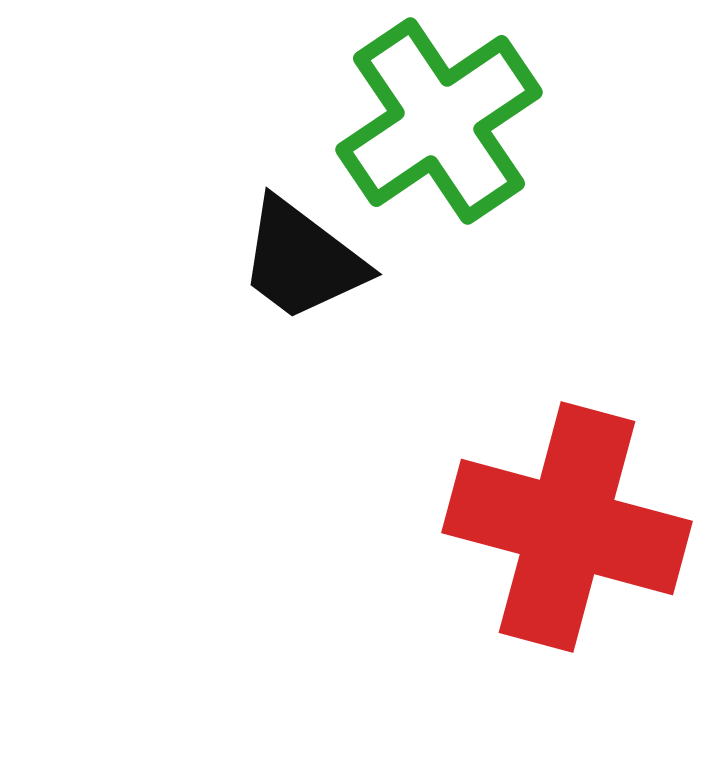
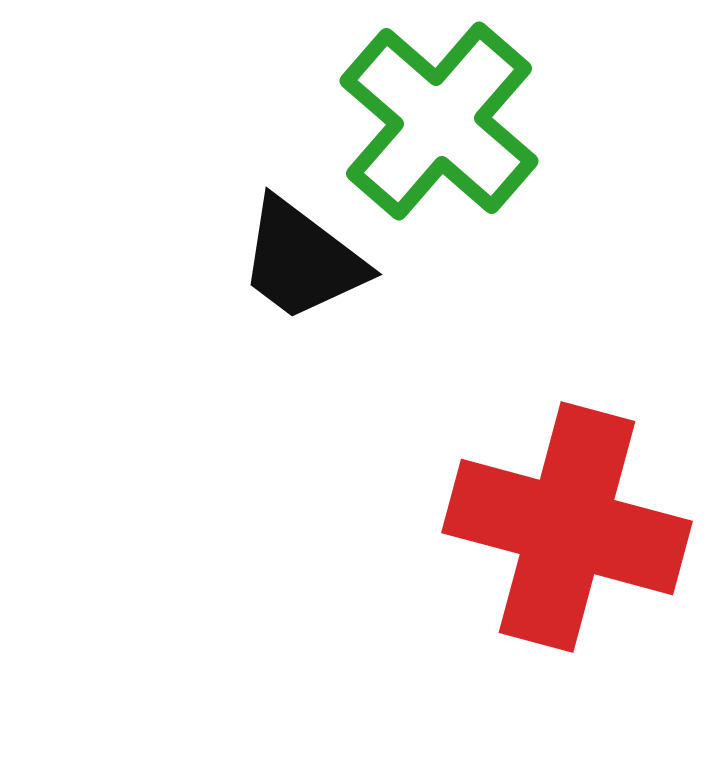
green cross: rotated 15 degrees counterclockwise
